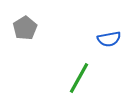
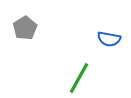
blue semicircle: rotated 20 degrees clockwise
